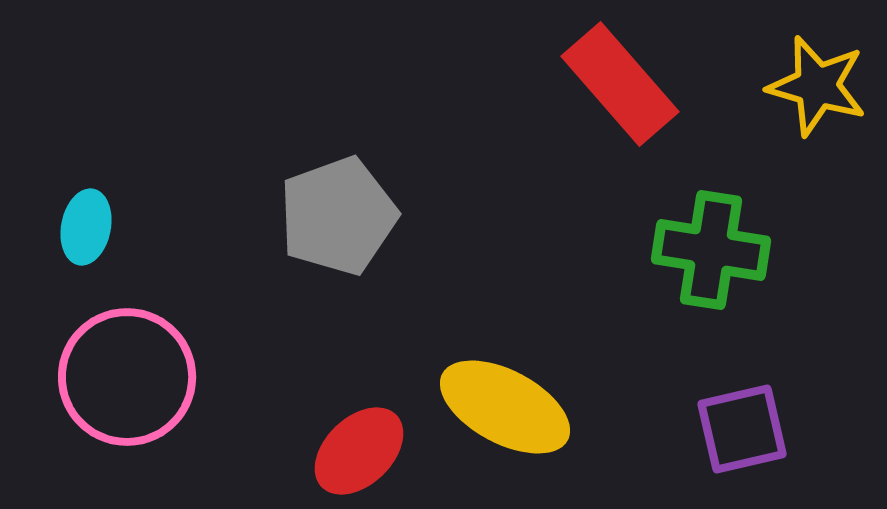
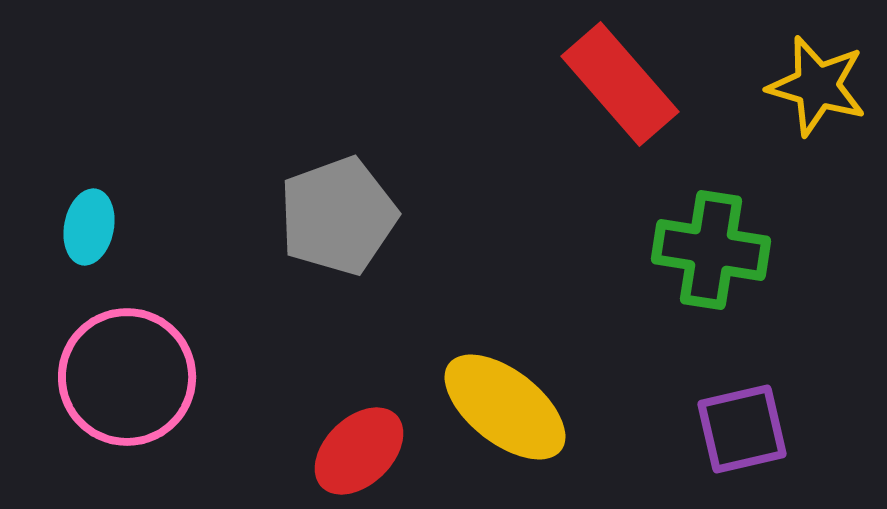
cyan ellipse: moved 3 px right
yellow ellipse: rotated 10 degrees clockwise
